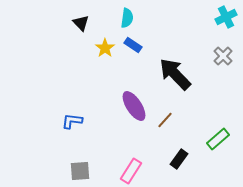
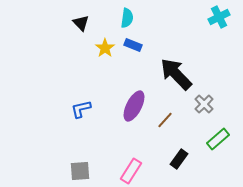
cyan cross: moved 7 px left
blue rectangle: rotated 12 degrees counterclockwise
gray cross: moved 19 px left, 48 px down
black arrow: moved 1 px right
purple ellipse: rotated 60 degrees clockwise
blue L-shape: moved 9 px right, 12 px up; rotated 20 degrees counterclockwise
